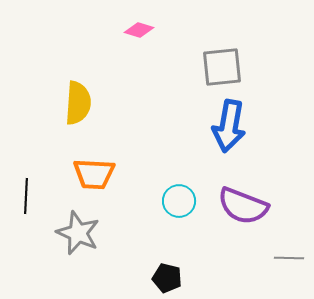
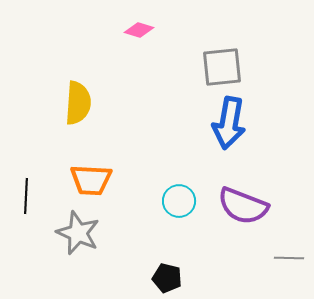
blue arrow: moved 3 px up
orange trapezoid: moved 3 px left, 6 px down
